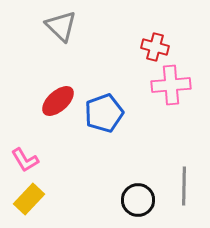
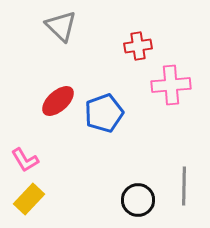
red cross: moved 17 px left, 1 px up; rotated 24 degrees counterclockwise
